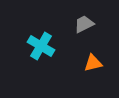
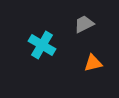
cyan cross: moved 1 px right, 1 px up
